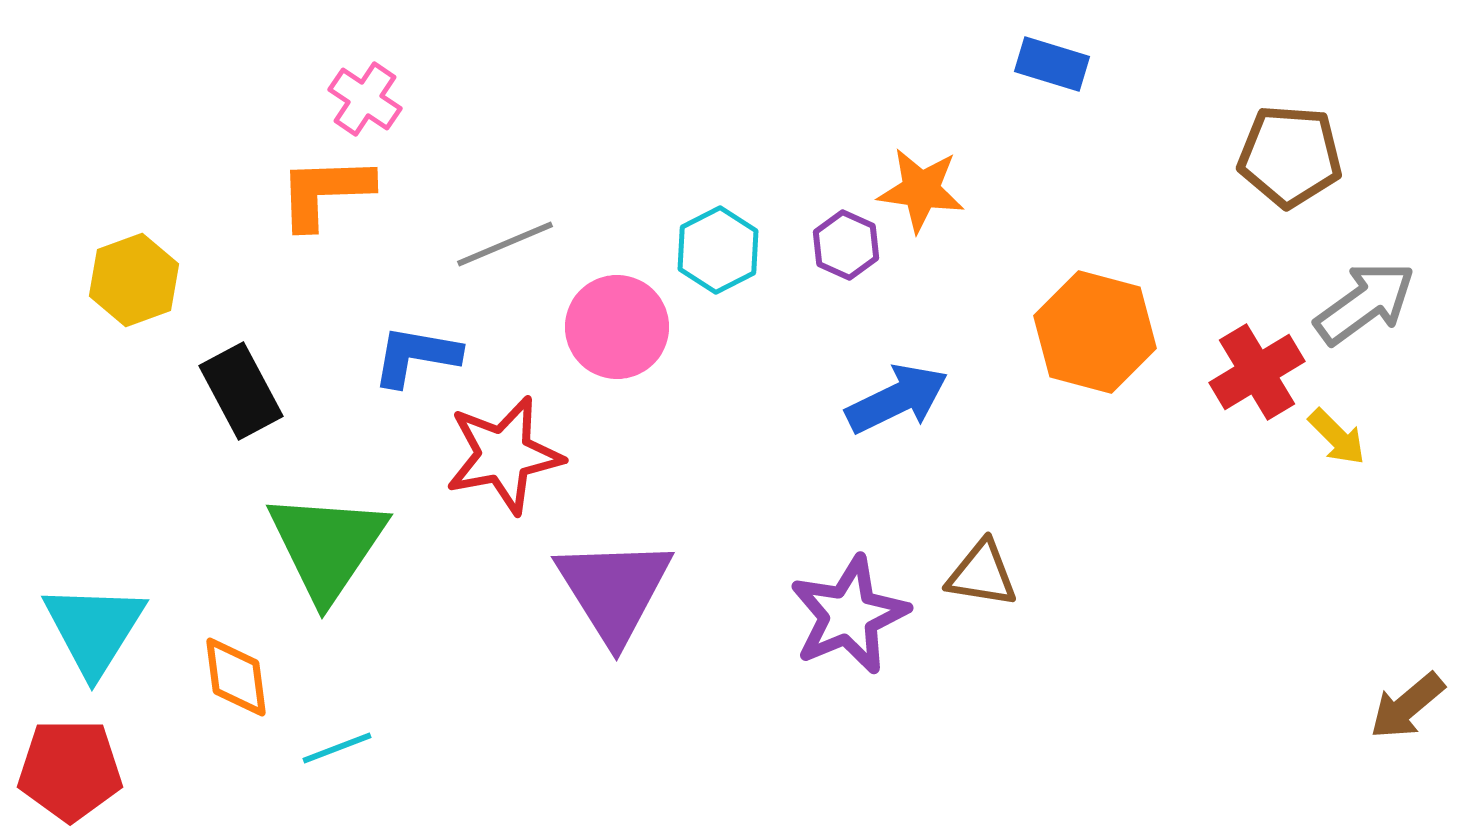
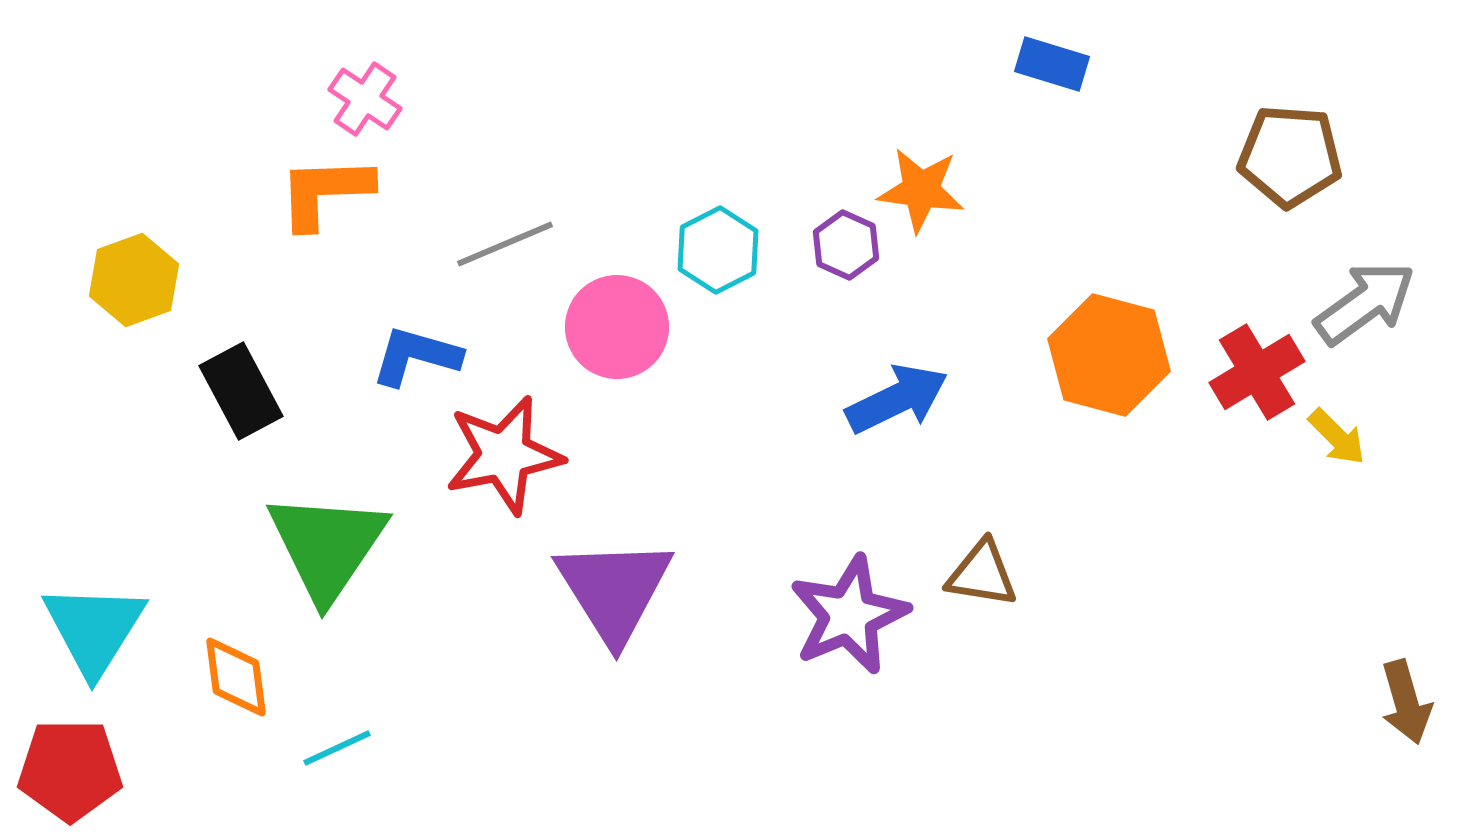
orange hexagon: moved 14 px right, 23 px down
blue L-shape: rotated 6 degrees clockwise
brown arrow: moved 1 px left, 4 px up; rotated 66 degrees counterclockwise
cyan line: rotated 4 degrees counterclockwise
